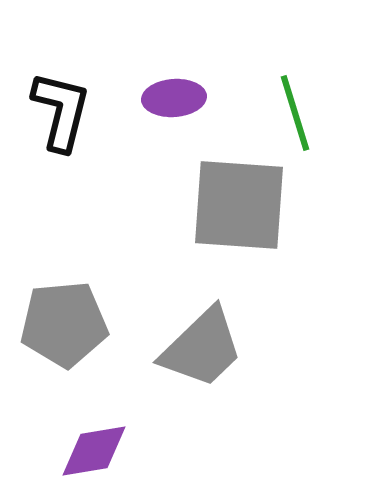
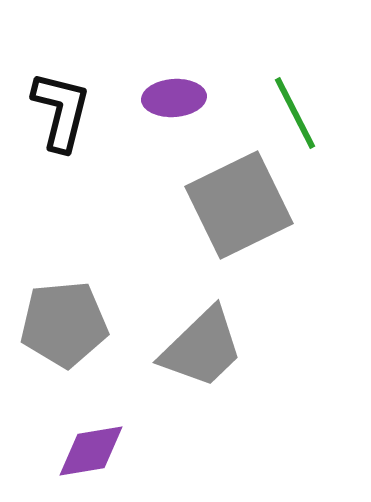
green line: rotated 10 degrees counterclockwise
gray square: rotated 30 degrees counterclockwise
purple diamond: moved 3 px left
